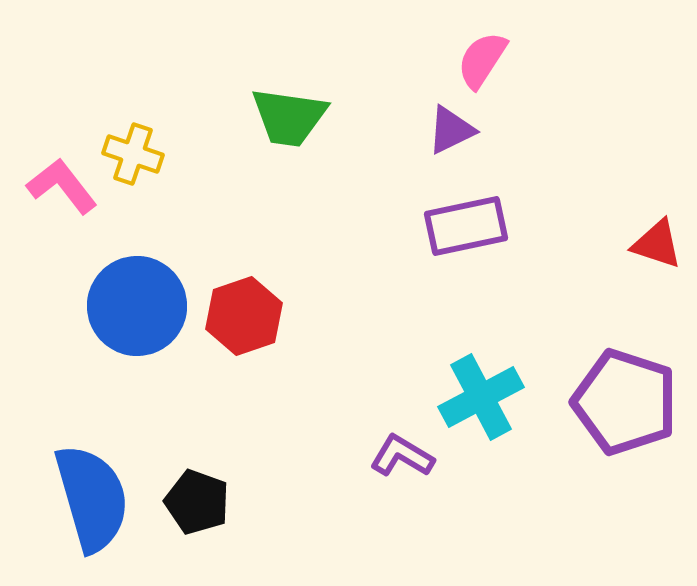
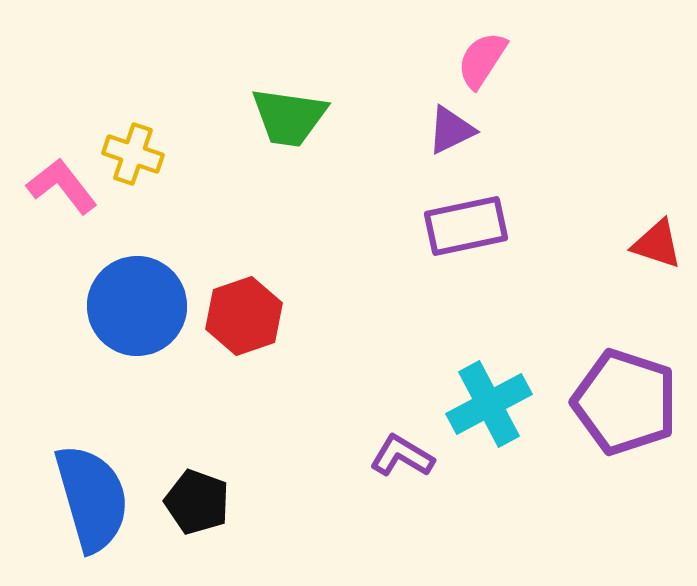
cyan cross: moved 8 px right, 7 px down
